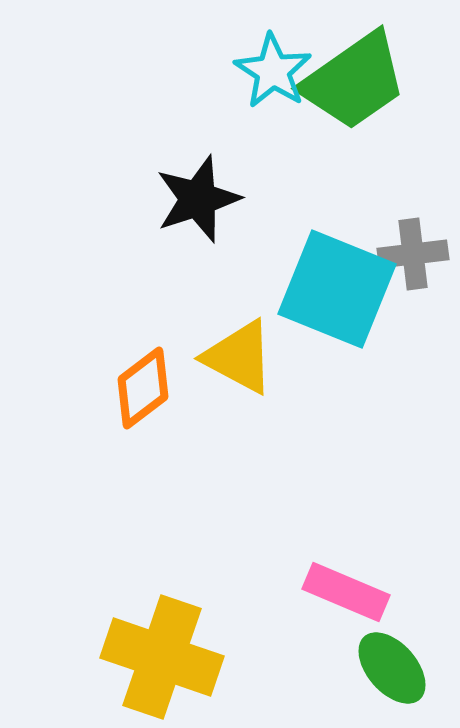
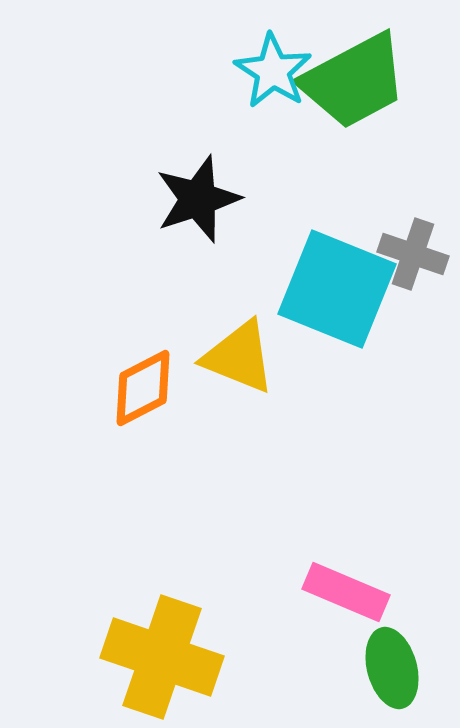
green trapezoid: rotated 7 degrees clockwise
gray cross: rotated 26 degrees clockwise
yellow triangle: rotated 6 degrees counterclockwise
orange diamond: rotated 10 degrees clockwise
green ellipse: rotated 26 degrees clockwise
